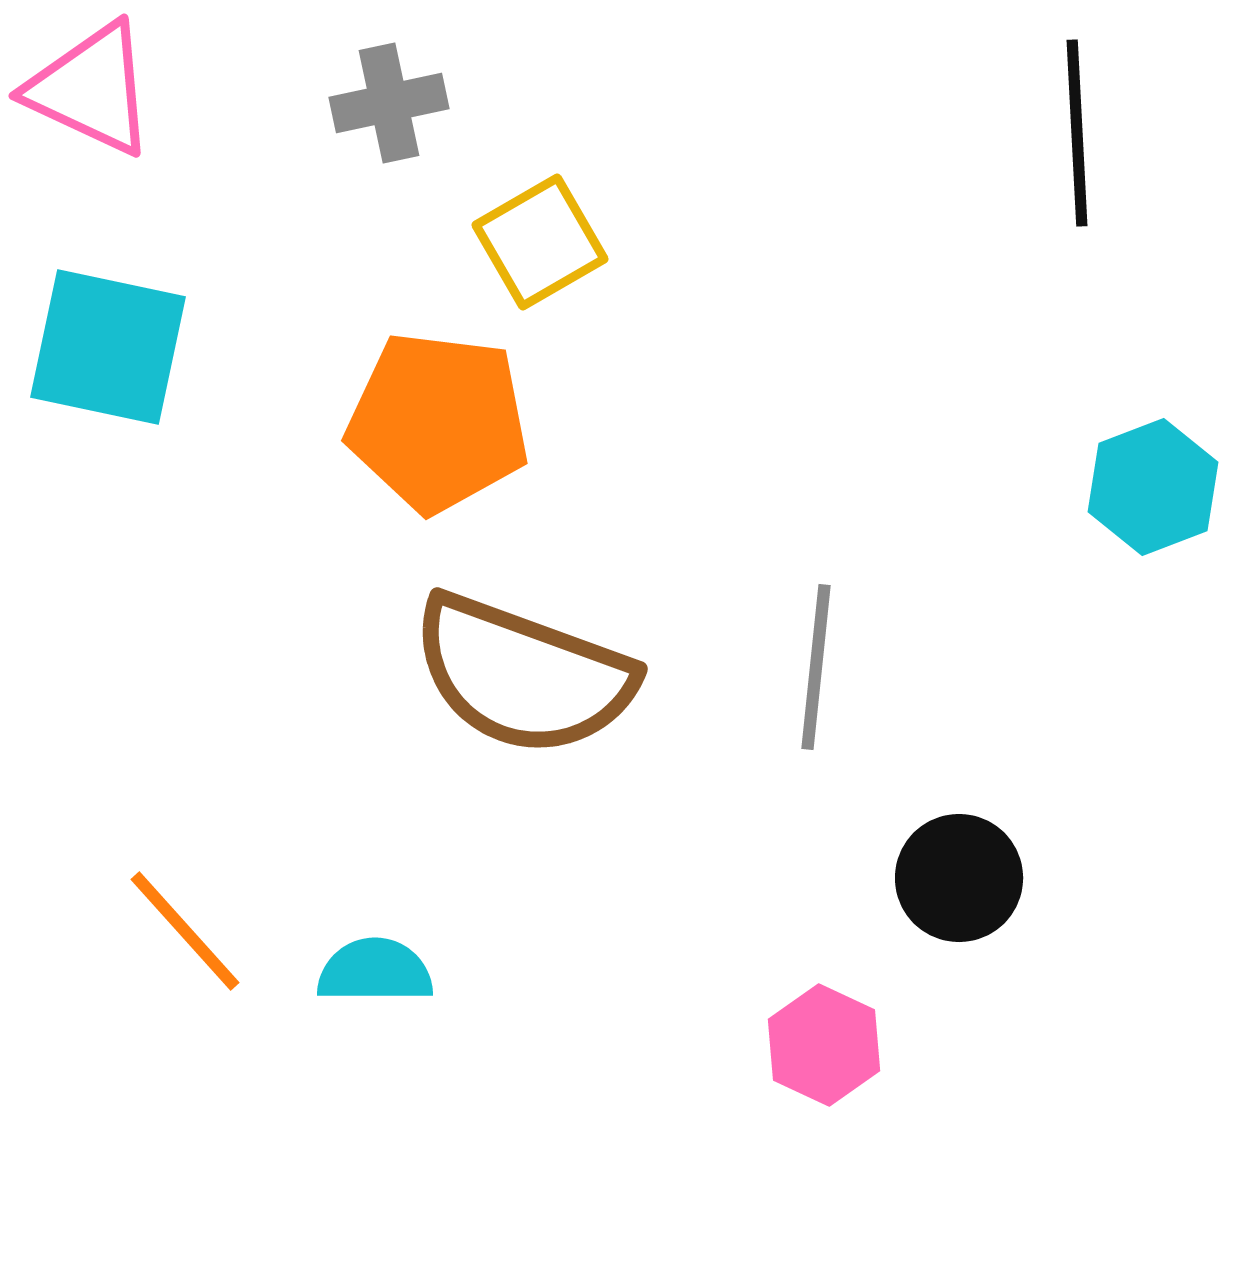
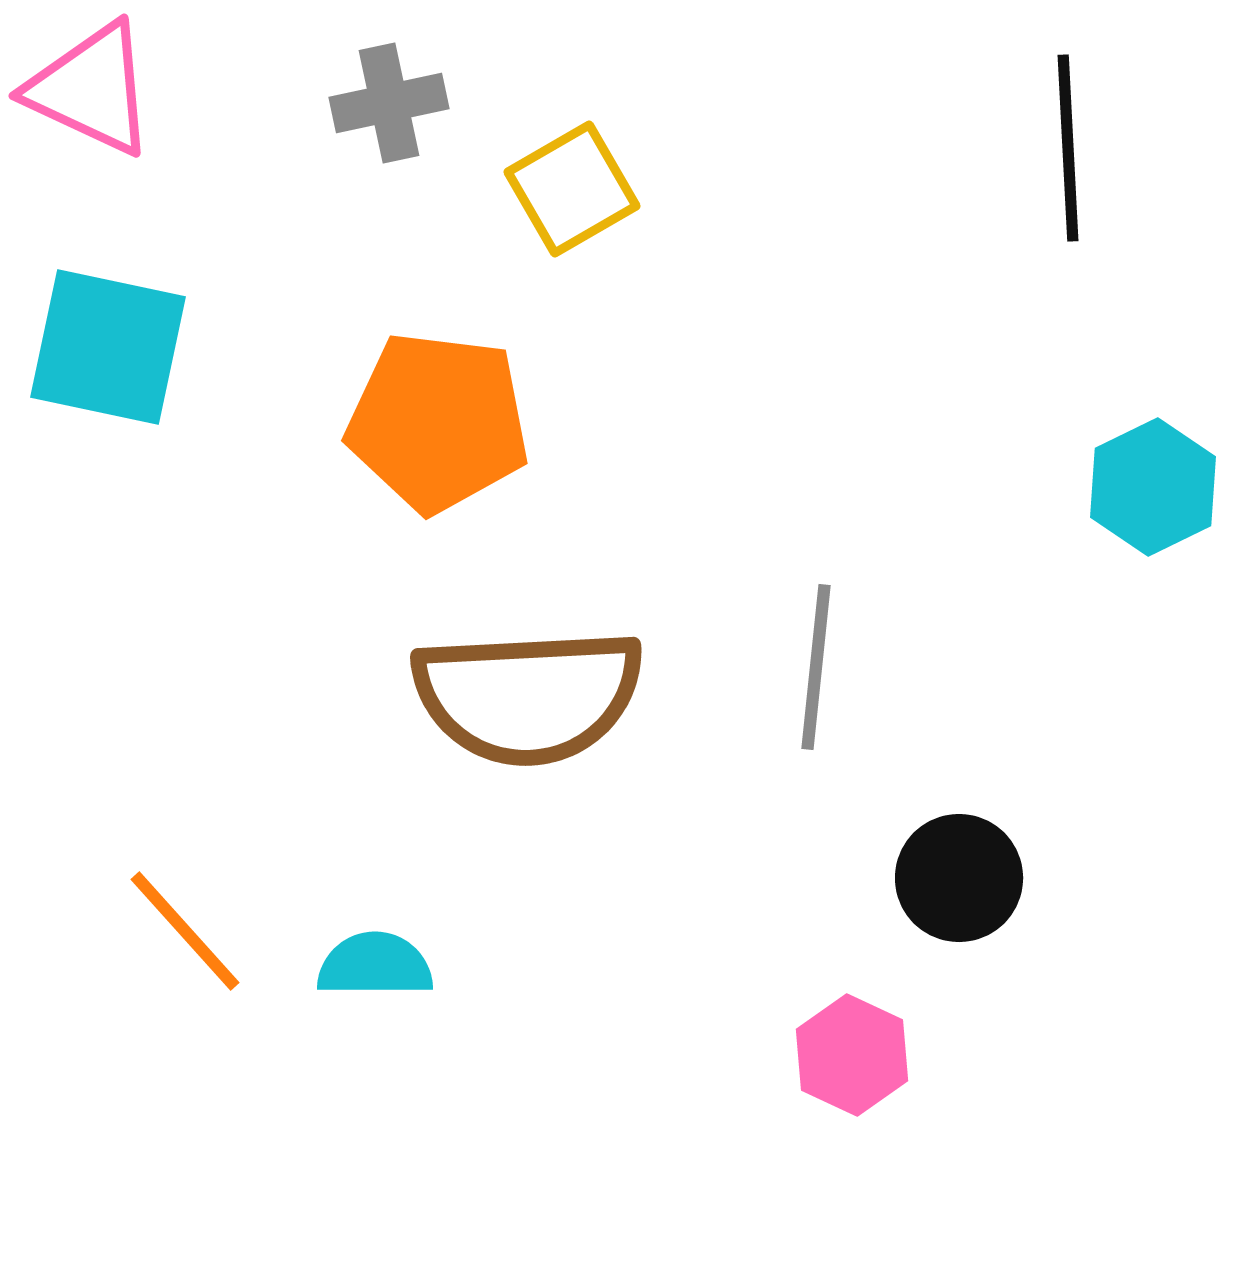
black line: moved 9 px left, 15 px down
yellow square: moved 32 px right, 53 px up
cyan hexagon: rotated 5 degrees counterclockwise
brown semicircle: moved 5 px right, 21 px down; rotated 23 degrees counterclockwise
cyan semicircle: moved 6 px up
pink hexagon: moved 28 px right, 10 px down
